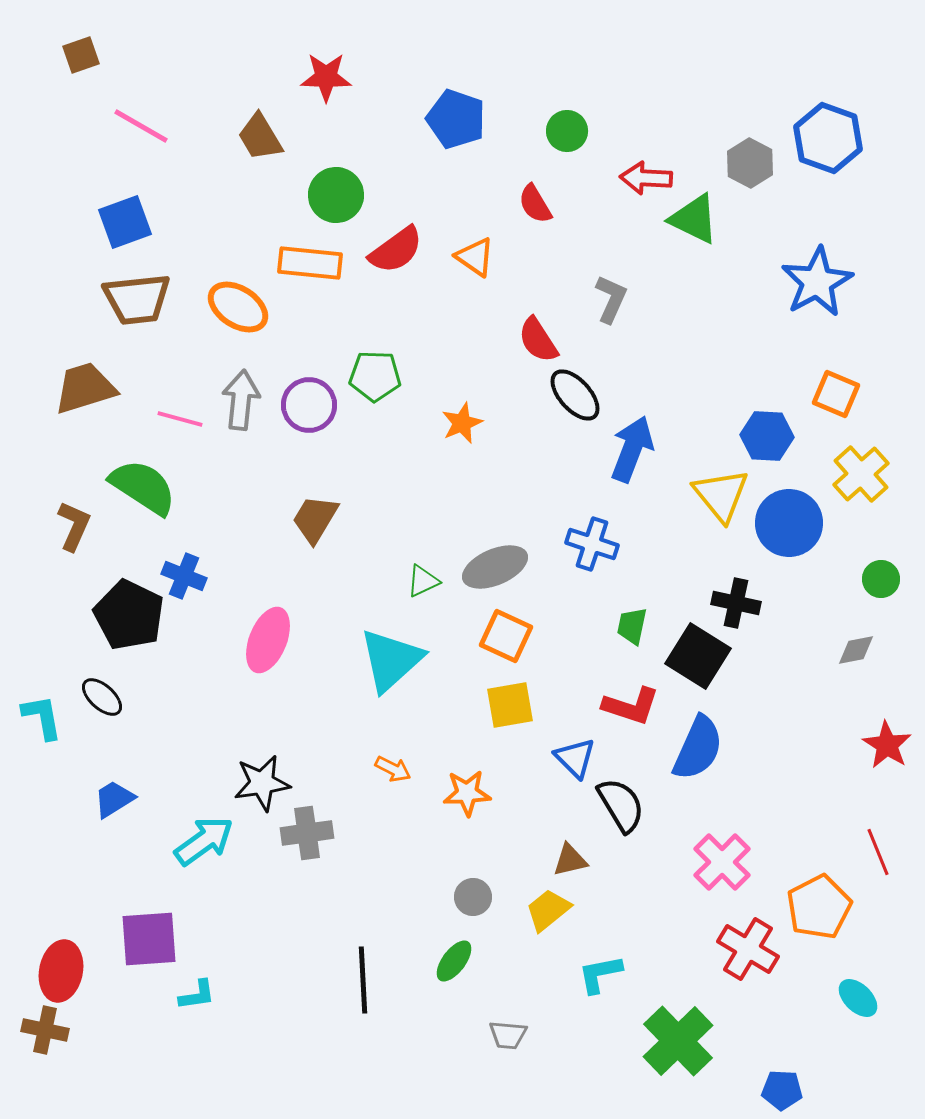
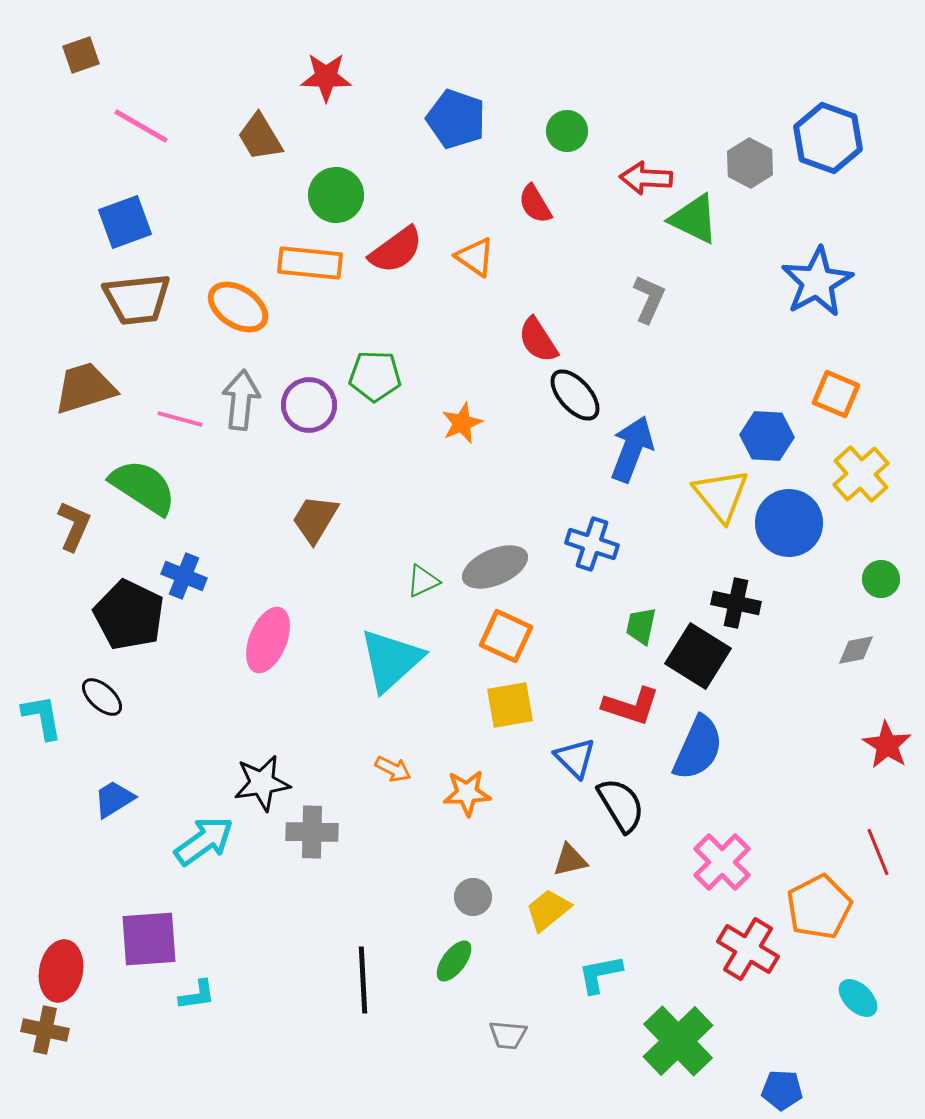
gray L-shape at (611, 299): moved 38 px right
green trapezoid at (632, 626): moved 9 px right
gray cross at (307, 833): moved 5 px right, 1 px up; rotated 9 degrees clockwise
